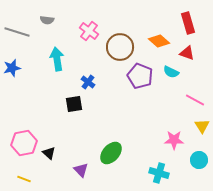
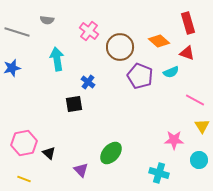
cyan semicircle: rotated 49 degrees counterclockwise
